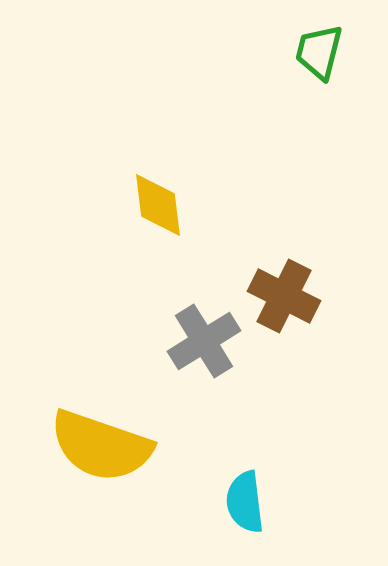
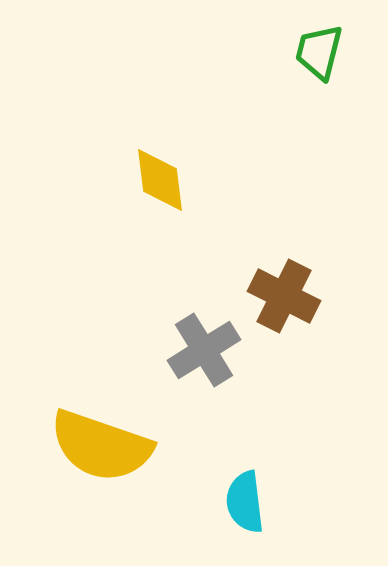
yellow diamond: moved 2 px right, 25 px up
gray cross: moved 9 px down
